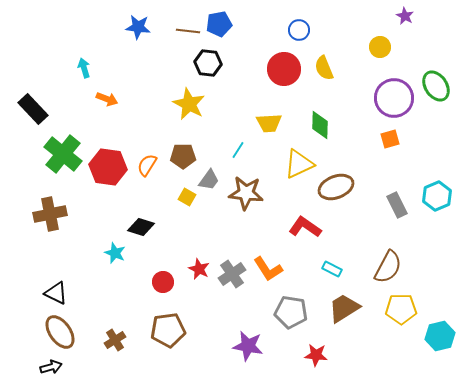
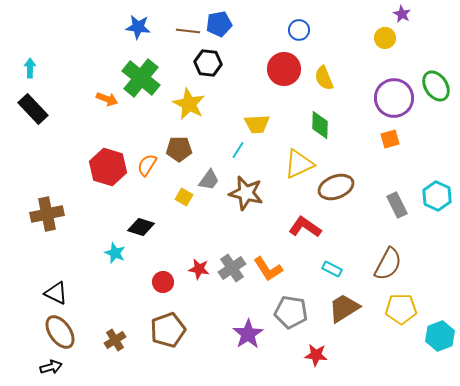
purple star at (405, 16): moved 3 px left, 2 px up
yellow circle at (380, 47): moved 5 px right, 9 px up
cyan arrow at (84, 68): moved 54 px left; rotated 18 degrees clockwise
yellow semicircle at (324, 68): moved 10 px down
yellow trapezoid at (269, 123): moved 12 px left, 1 px down
green cross at (63, 154): moved 78 px right, 76 px up
brown pentagon at (183, 156): moved 4 px left, 7 px up
red hexagon at (108, 167): rotated 9 degrees clockwise
brown star at (246, 193): rotated 8 degrees clockwise
cyan hexagon at (437, 196): rotated 12 degrees counterclockwise
yellow square at (187, 197): moved 3 px left
brown cross at (50, 214): moved 3 px left
brown semicircle at (388, 267): moved 3 px up
red star at (199, 269): rotated 15 degrees counterclockwise
gray cross at (232, 274): moved 6 px up
brown pentagon at (168, 330): rotated 12 degrees counterclockwise
cyan hexagon at (440, 336): rotated 8 degrees counterclockwise
purple star at (248, 346): moved 12 px up; rotated 28 degrees clockwise
